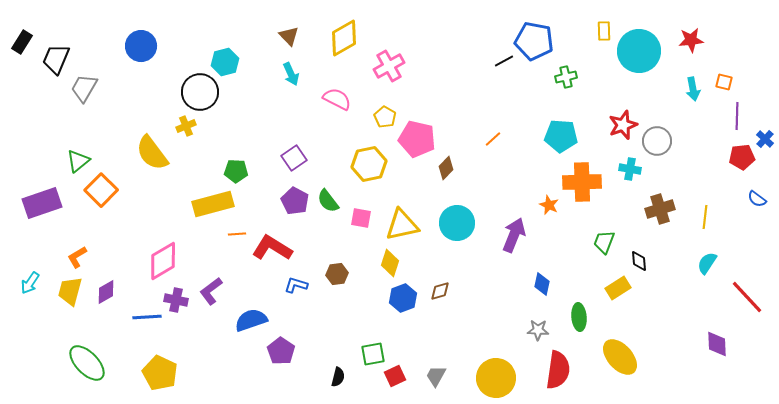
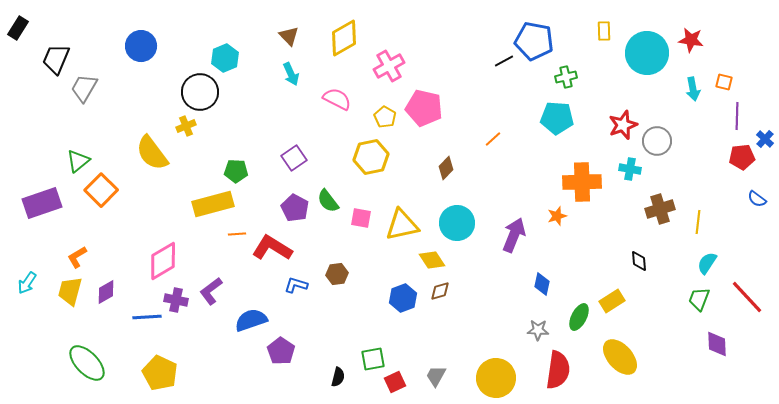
red star at (691, 40): rotated 15 degrees clockwise
black rectangle at (22, 42): moved 4 px left, 14 px up
cyan circle at (639, 51): moved 8 px right, 2 px down
cyan hexagon at (225, 62): moved 4 px up; rotated 8 degrees counterclockwise
cyan pentagon at (561, 136): moved 4 px left, 18 px up
pink pentagon at (417, 139): moved 7 px right, 31 px up
yellow hexagon at (369, 164): moved 2 px right, 7 px up
purple pentagon at (295, 201): moved 7 px down
orange star at (549, 205): moved 8 px right, 11 px down; rotated 30 degrees clockwise
yellow line at (705, 217): moved 7 px left, 5 px down
green trapezoid at (604, 242): moved 95 px right, 57 px down
yellow diamond at (390, 263): moved 42 px right, 3 px up; rotated 52 degrees counterclockwise
cyan arrow at (30, 283): moved 3 px left
yellow rectangle at (618, 288): moved 6 px left, 13 px down
green ellipse at (579, 317): rotated 32 degrees clockwise
green square at (373, 354): moved 5 px down
red square at (395, 376): moved 6 px down
